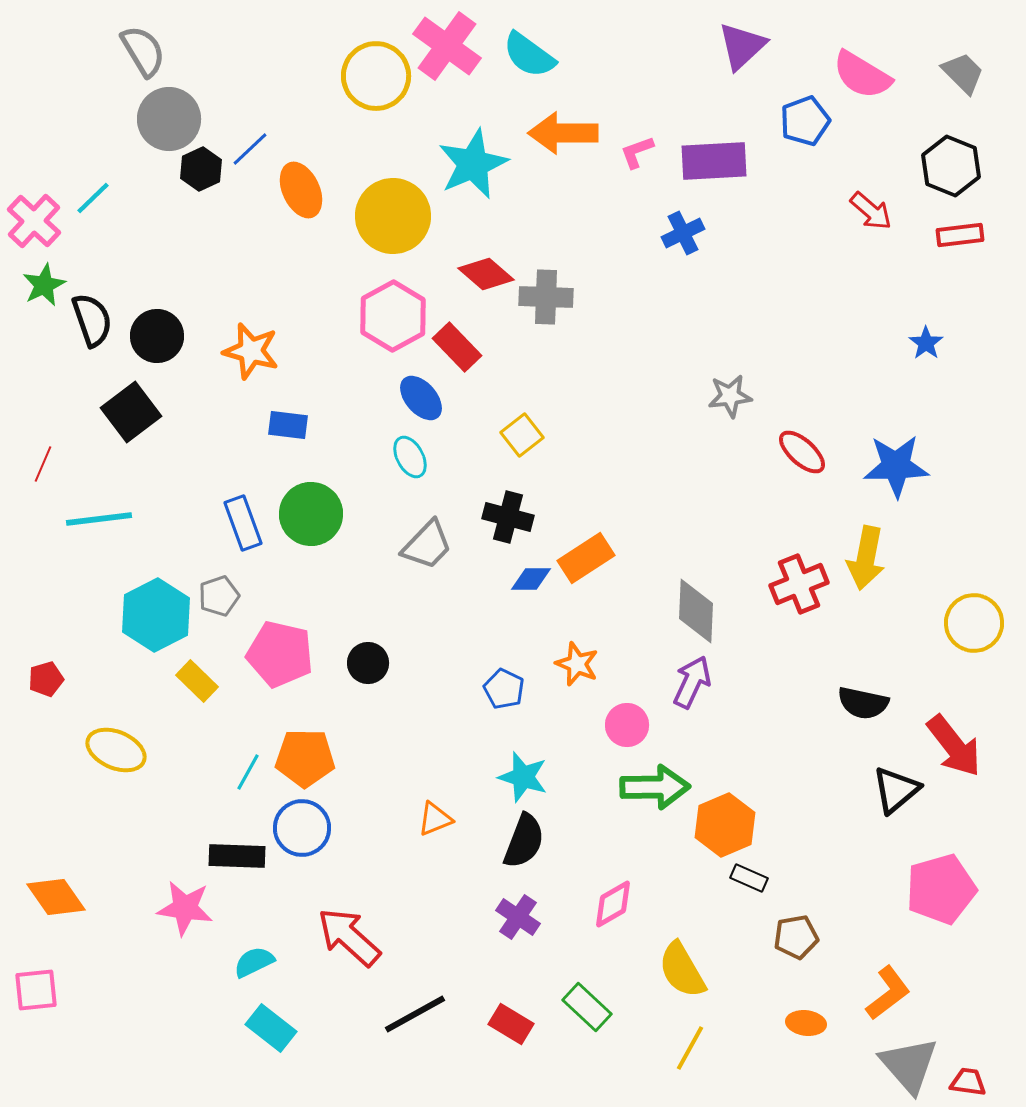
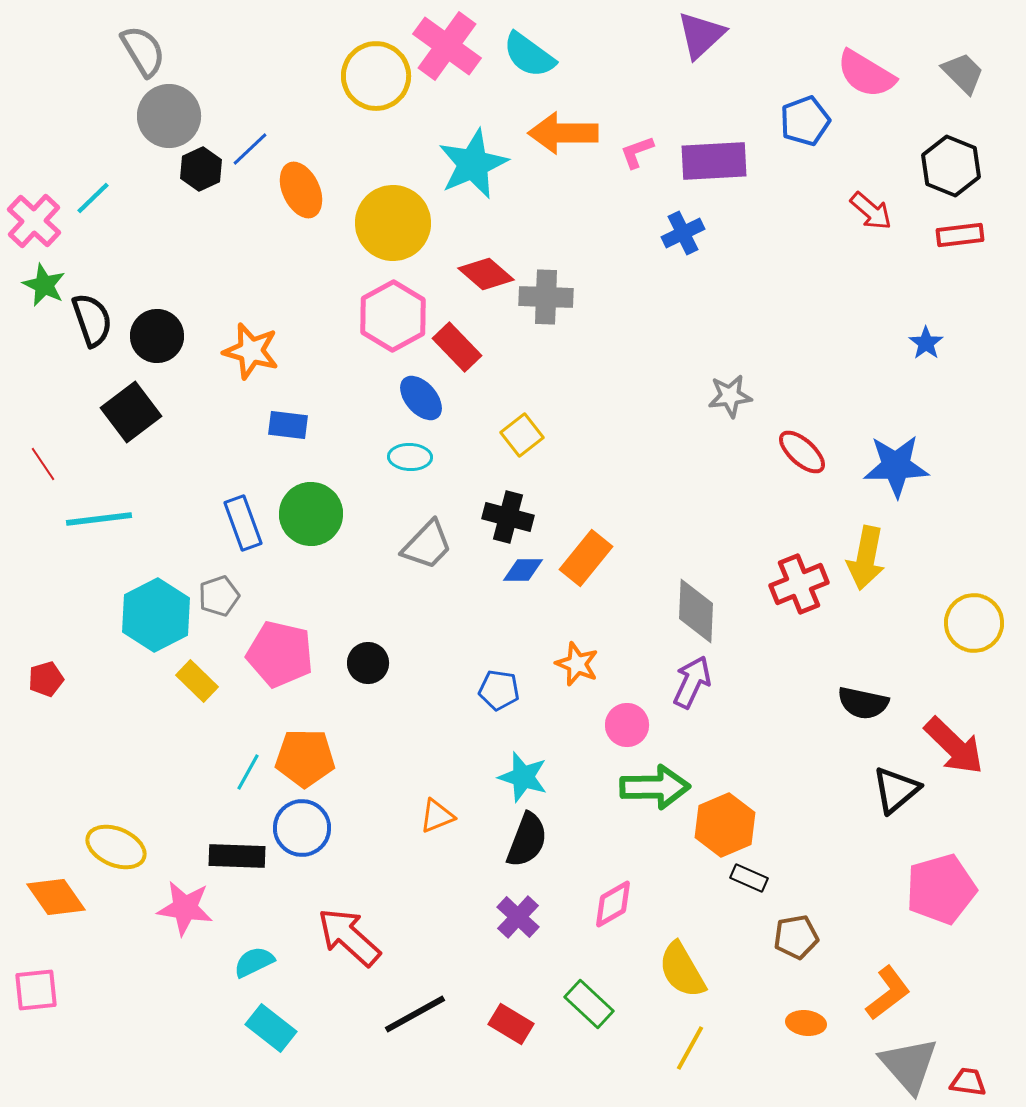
purple triangle at (742, 46): moved 41 px left, 11 px up
pink semicircle at (862, 75): moved 4 px right, 1 px up
gray circle at (169, 119): moved 3 px up
yellow circle at (393, 216): moved 7 px down
green star at (44, 285): rotated 21 degrees counterclockwise
cyan ellipse at (410, 457): rotated 60 degrees counterclockwise
red line at (43, 464): rotated 57 degrees counterclockwise
orange rectangle at (586, 558): rotated 18 degrees counterclockwise
blue diamond at (531, 579): moved 8 px left, 9 px up
blue pentagon at (504, 689): moved 5 px left, 1 px down; rotated 18 degrees counterclockwise
red arrow at (954, 746): rotated 8 degrees counterclockwise
yellow ellipse at (116, 750): moved 97 px down
orange triangle at (435, 819): moved 2 px right, 3 px up
black semicircle at (524, 841): moved 3 px right, 1 px up
purple cross at (518, 917): rotated 9 degrees clockwise
green rectangle at (587, 1007): moved 2 px right, 3 px up
